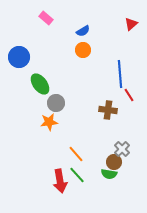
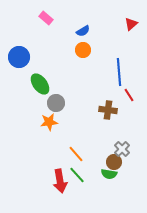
blue line: moved 1 px left, 2 px up
